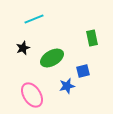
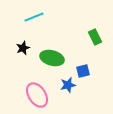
cyan line: moved 2 px up
green rectangle: moved 3 px right, 1 px up; rotated 14 degrees counterclockwise
green ellipse: rotated 45 degrees clockwise
blue star: moved 1 px right, 1 px up
pink ellipse: moved 5 px right
